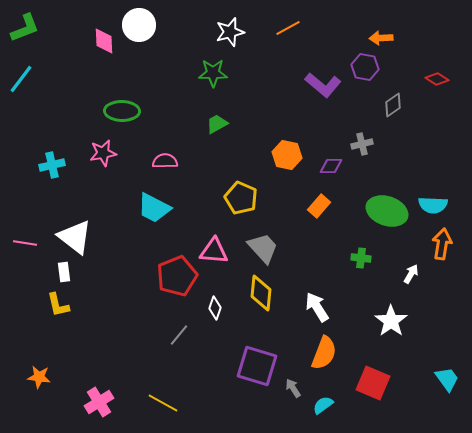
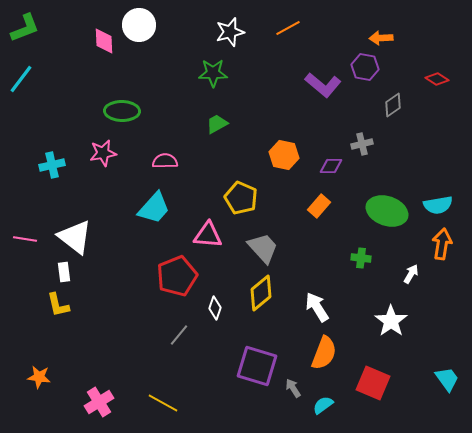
orange hexagon at (287, 155): moved 3 px left
cyan semicircle at (433, 205): moved 5 px right; rotated 12 degrees counterclockwise
cyan trapezoid at (154, 208): rotated 75 degrees counterclockwise
pink line at (25, 243): moved 4 px up
pink triangle at (214, 251): moved 6 px left, 16 px up
yellow diamond at (261, 293): rotated 45 degrees clockwise
